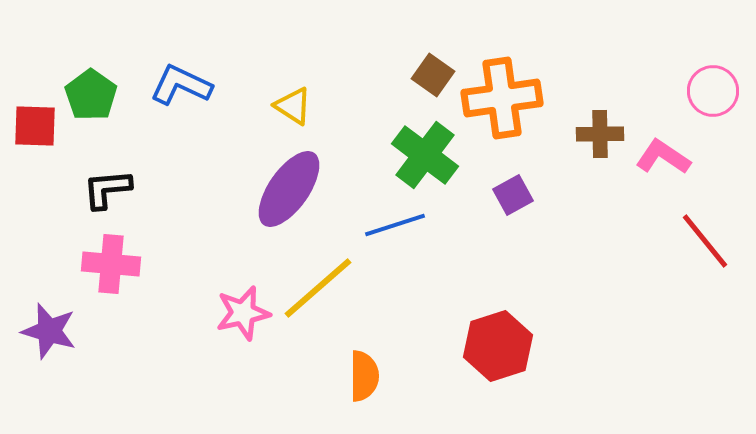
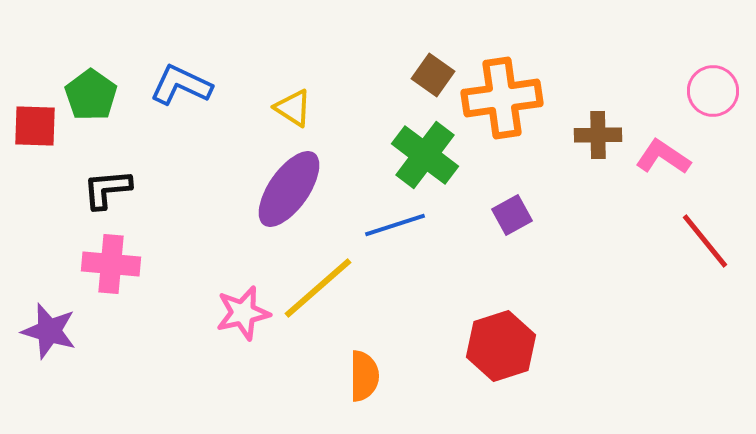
yellow triangle: moved 2 px down
brown cross: moved 2 px left, 1 px down
purple square: moved 1 px left, 20 px down
red hexagon: moved 3 px right
